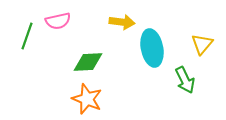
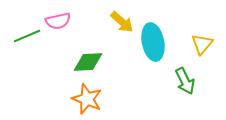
yellow arrow: rotated 35 degrees clockwise
green line: rotated 48 degrees clockwise
cyan ellipse: moved 1 px right, 6 px up
green arrow: moved 1 px down
